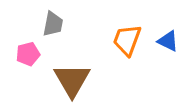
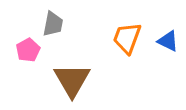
orange trapezoid: moved 2 px up
pink pentagon: moved 4 px up; rotated 15 degrees counterclockwise
